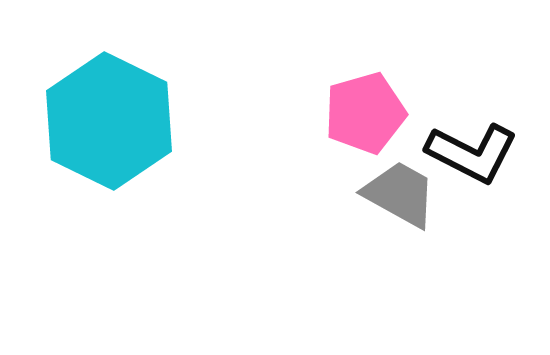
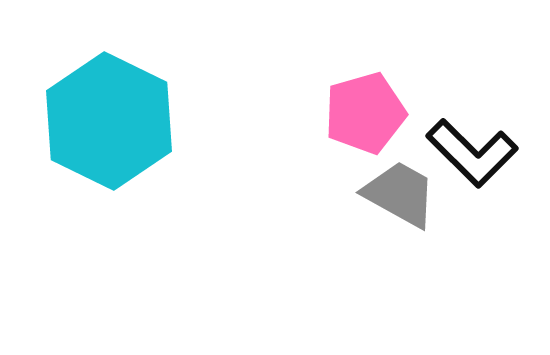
black L-shape: rotated 18 degrees clockwise
